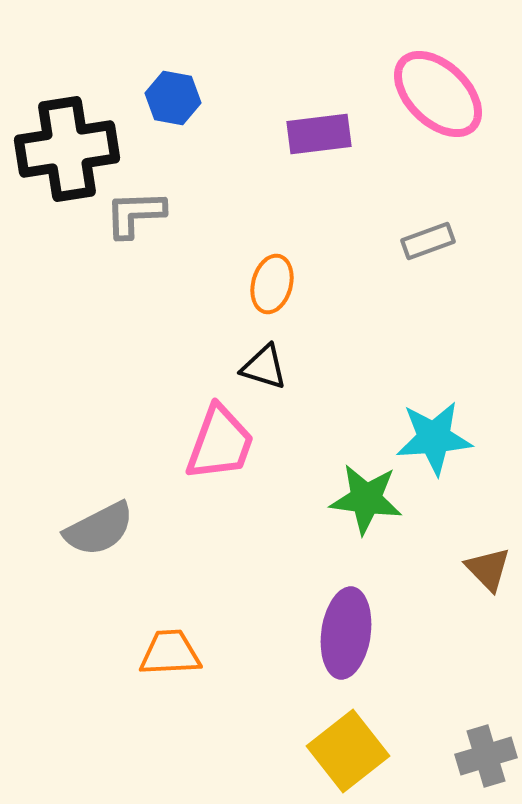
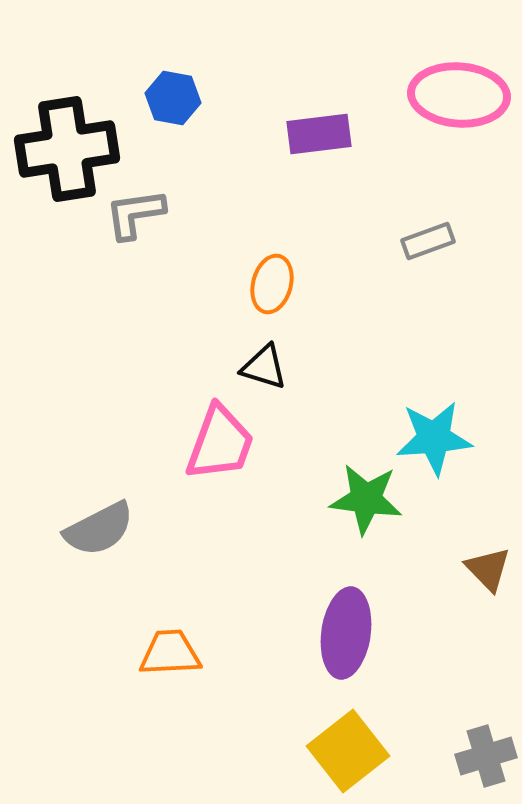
pink ellipse: moved 21 px right, 1 px down; rotated 40 degrees counterclockwise
gray L-shape: rotated 6 degrees counterclockwise
